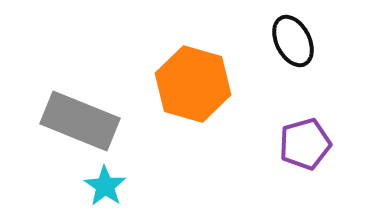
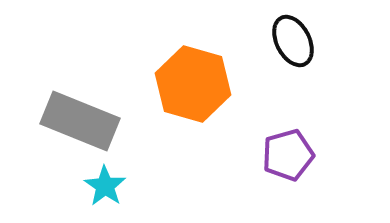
purple pentagon: moved 17 px left, 11 px down
